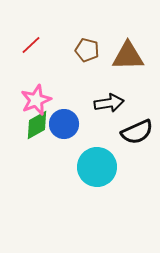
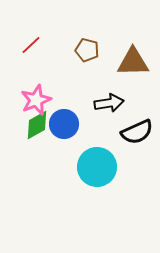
brown triangle: moved 5 px right, 6 px down
